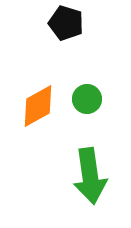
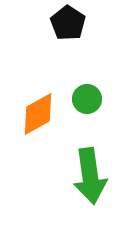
black pentagon: moved 2 px right; rotated 16 degrees clockwise
orange diamond: moved 8 px down
